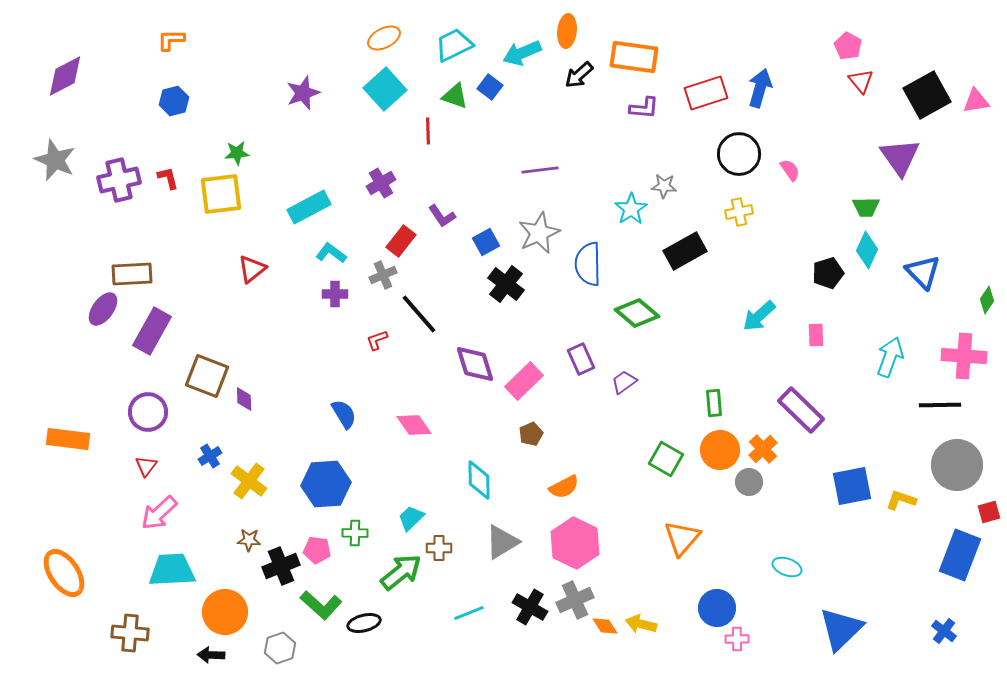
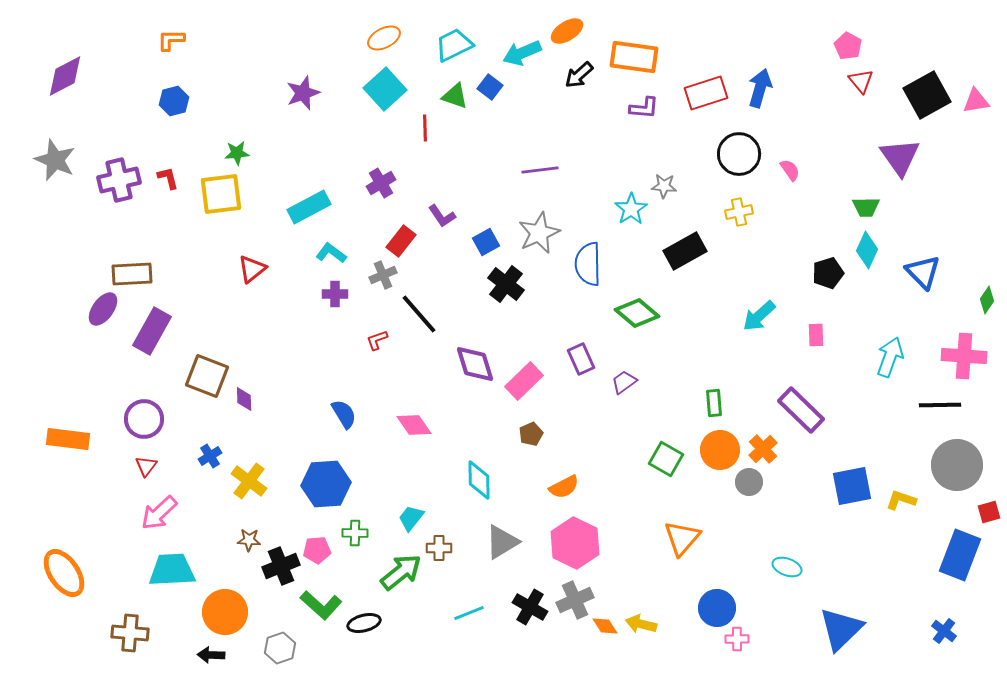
orange ellipse at (567, 31): rotated 52 degrees clockwise
red line at (428, 131): moved 3 px left, 3 px up
purple circle at (148, 412): moved 4 px left, 7 px down
cyan trapezoid at (411, 518): rotated 8 degrees counterclockwise
pink pentagon at (317, 550): rotated 12 degrees counterclockwise
